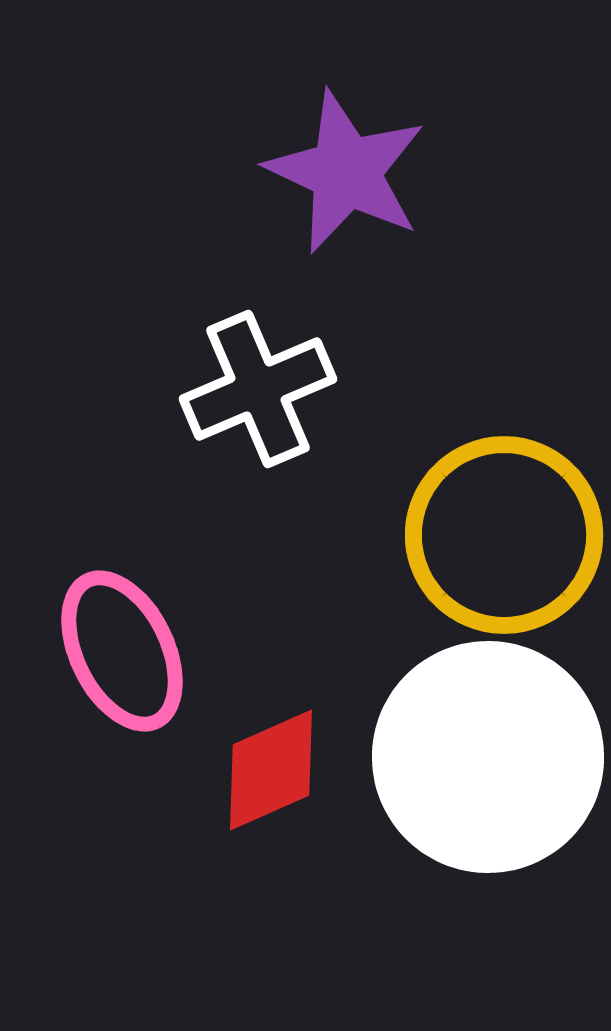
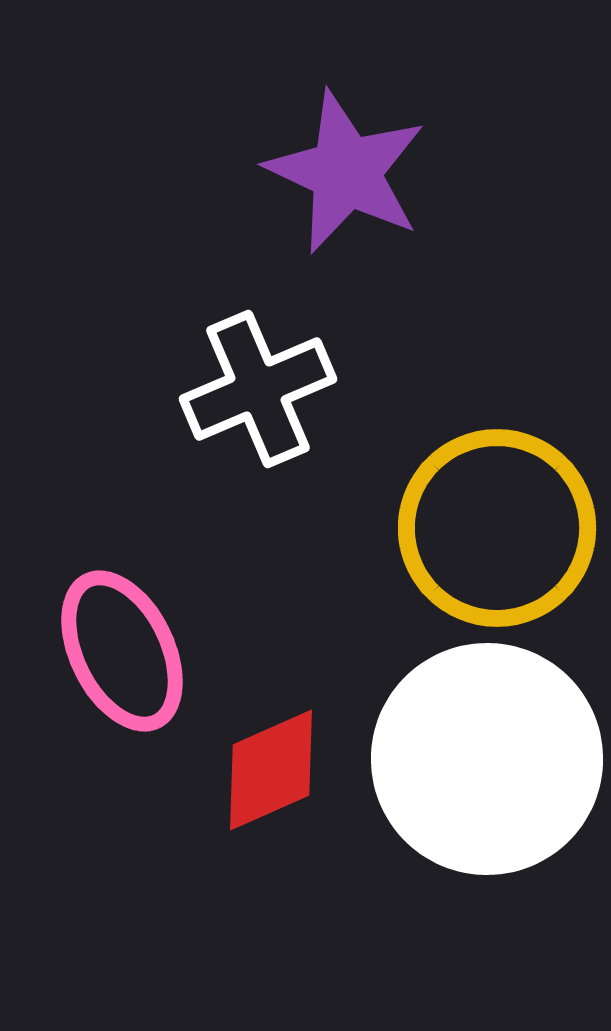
yellow circle: moved 7 px left, 7 px up
white circle: moved 1 px left, 2 px down
